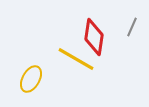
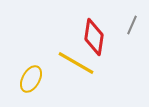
gray line: moved 2 px up
yellow line: moved 4 px down
